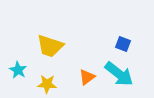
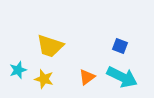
blue square: moved 3 px left, 2 px down
cyan star: rotated 24 degrees clockwise
cyan arrow: moved 3 px right, 3 px down; rotated 12 degrees counterclockwise
yellow star: moved 3 px left, 5 px up; rotated 12 degrees clockwise
